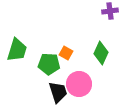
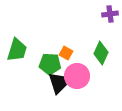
purple cross: moved 3 px down
green pentagon: moved 1 px right
pink circle: moved 2 px left, 8 px up
black trapezoid: moved 9 px up
